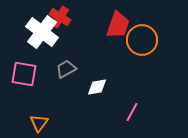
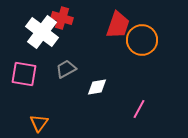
red cross: moved 2 px right, 1 px down; rotated 15 degrees counterclockwise
pink line: moved 7 px right, 3 px up
